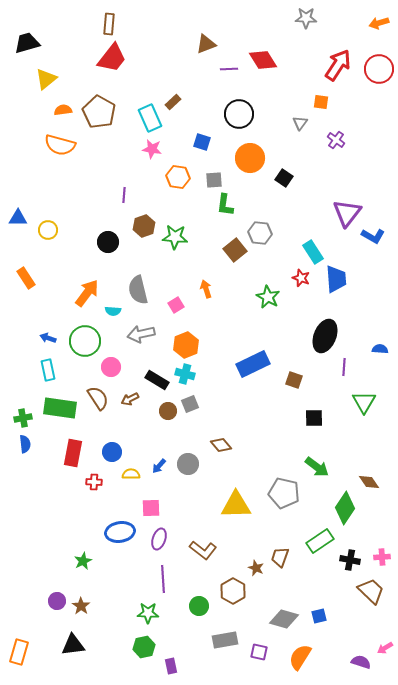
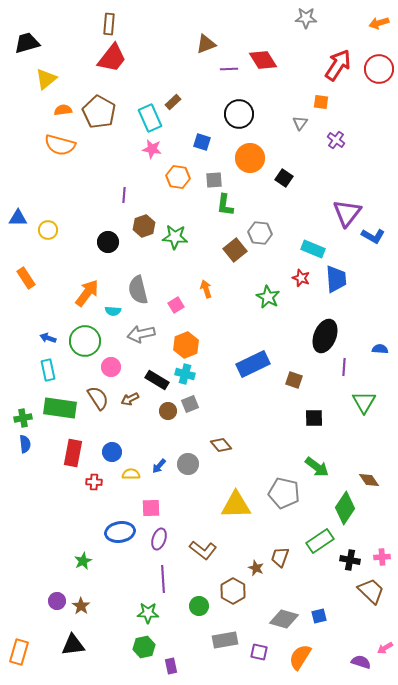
cyan rectangle at (313, 252): moved 3 px up; rotated 35 degrees counterclockwise
brown diamond at (369, 482): moved 2 px up
